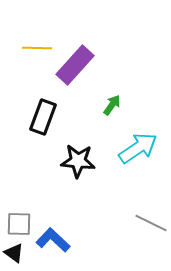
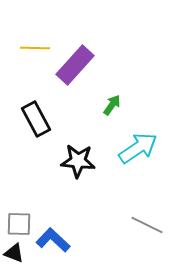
yellow line: moved 2 px left
black rectangle: moved 7 px left, 2 px down; rotated 48 degrees counterclockwise
gray line: moved 4 px left, 2 px down
black triangle: rotated 15 degrees counterclockwise
